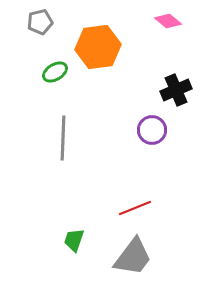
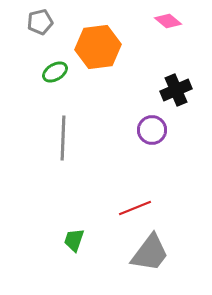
gray trapezoid: moved 17 px right, 4 px up
